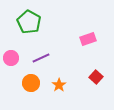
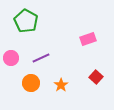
green pentagon: moved 3 px left, 1 px up
orange star: moved 2 px right
